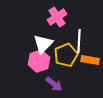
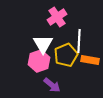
white triangle: rotated 15 degrees counterclockwise
purple arrow: moved 2 px left, 1 px down
